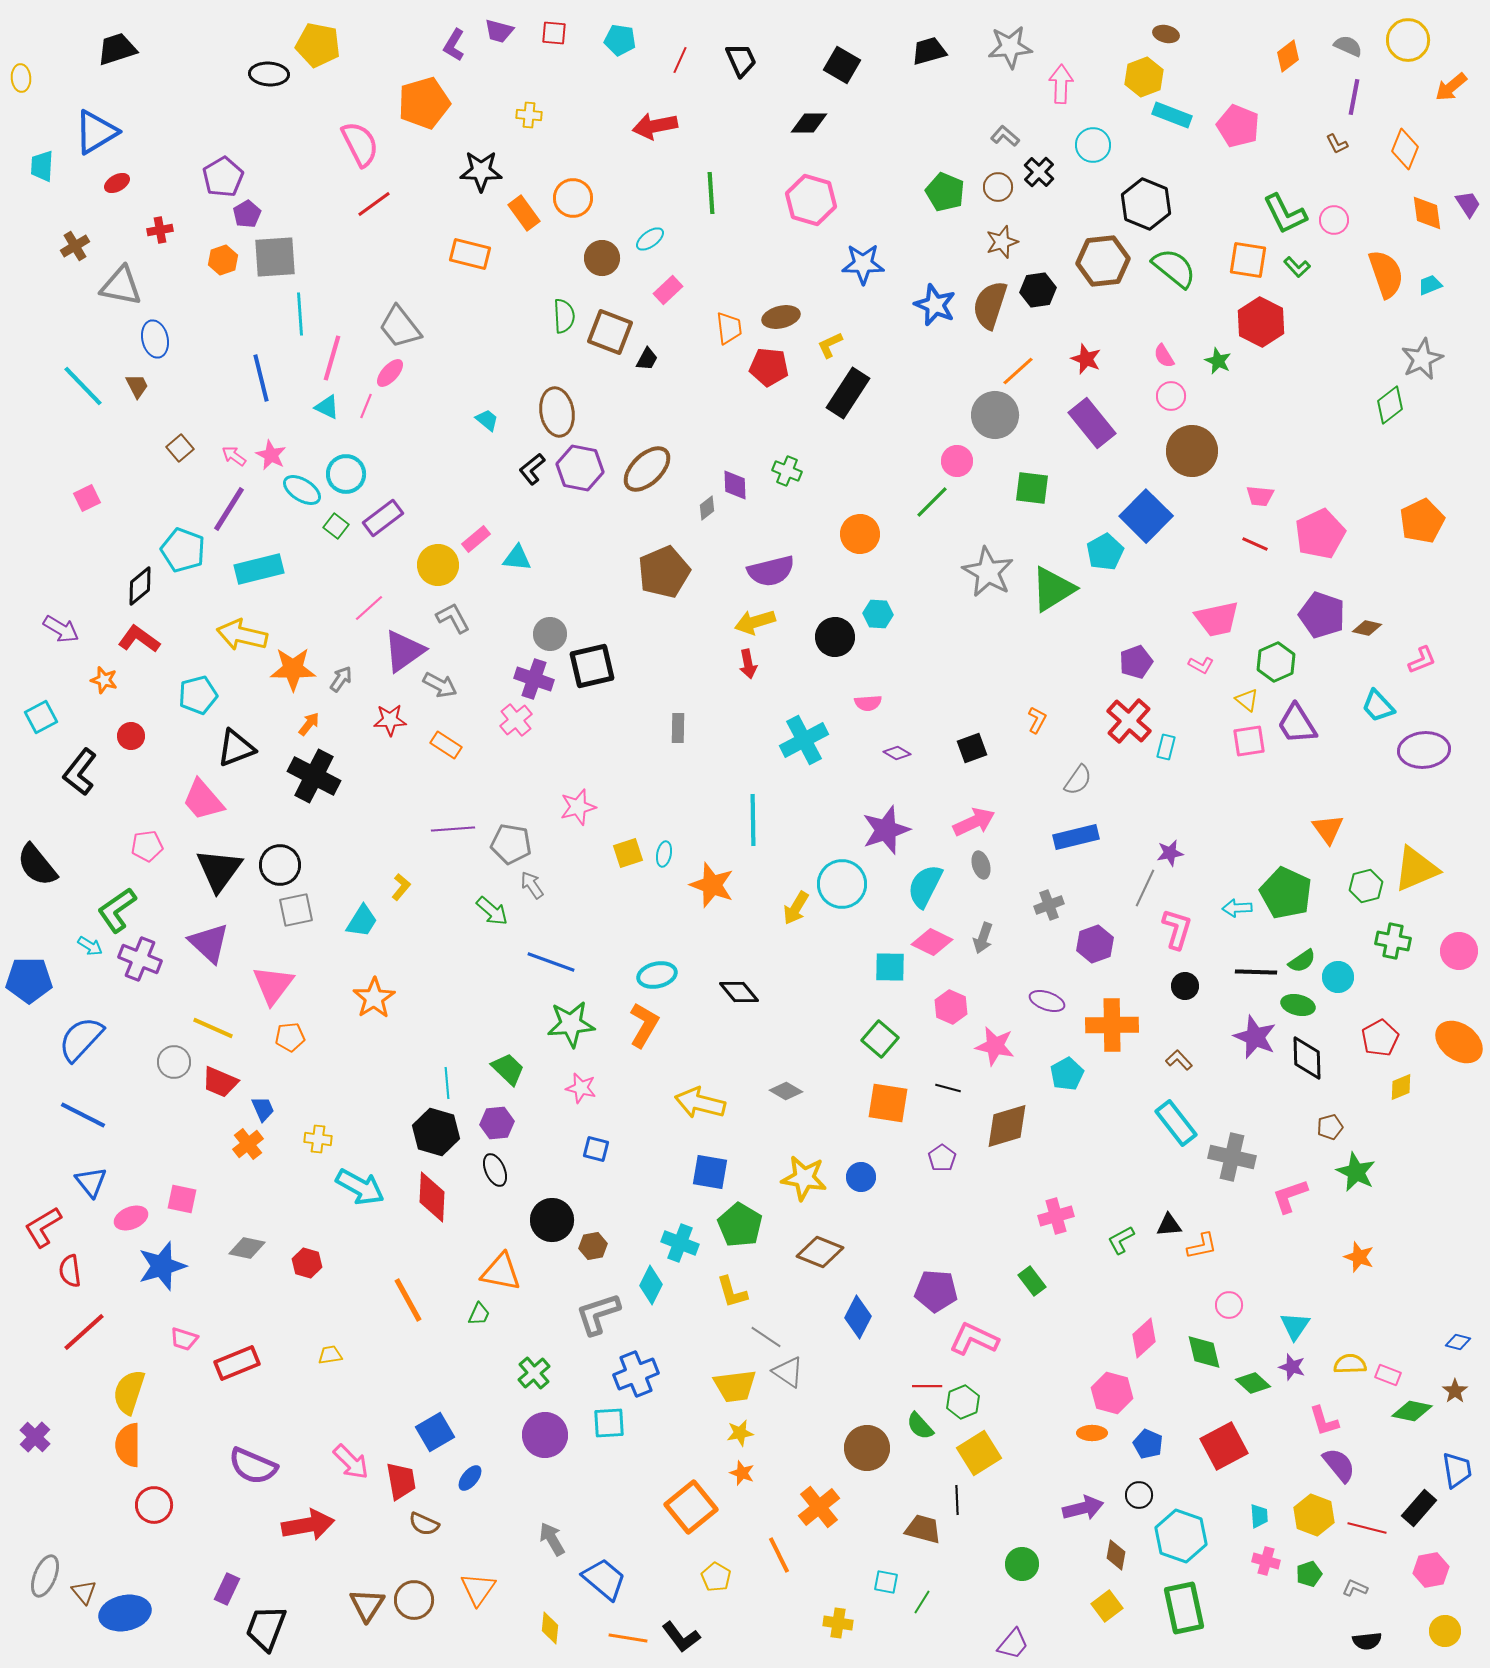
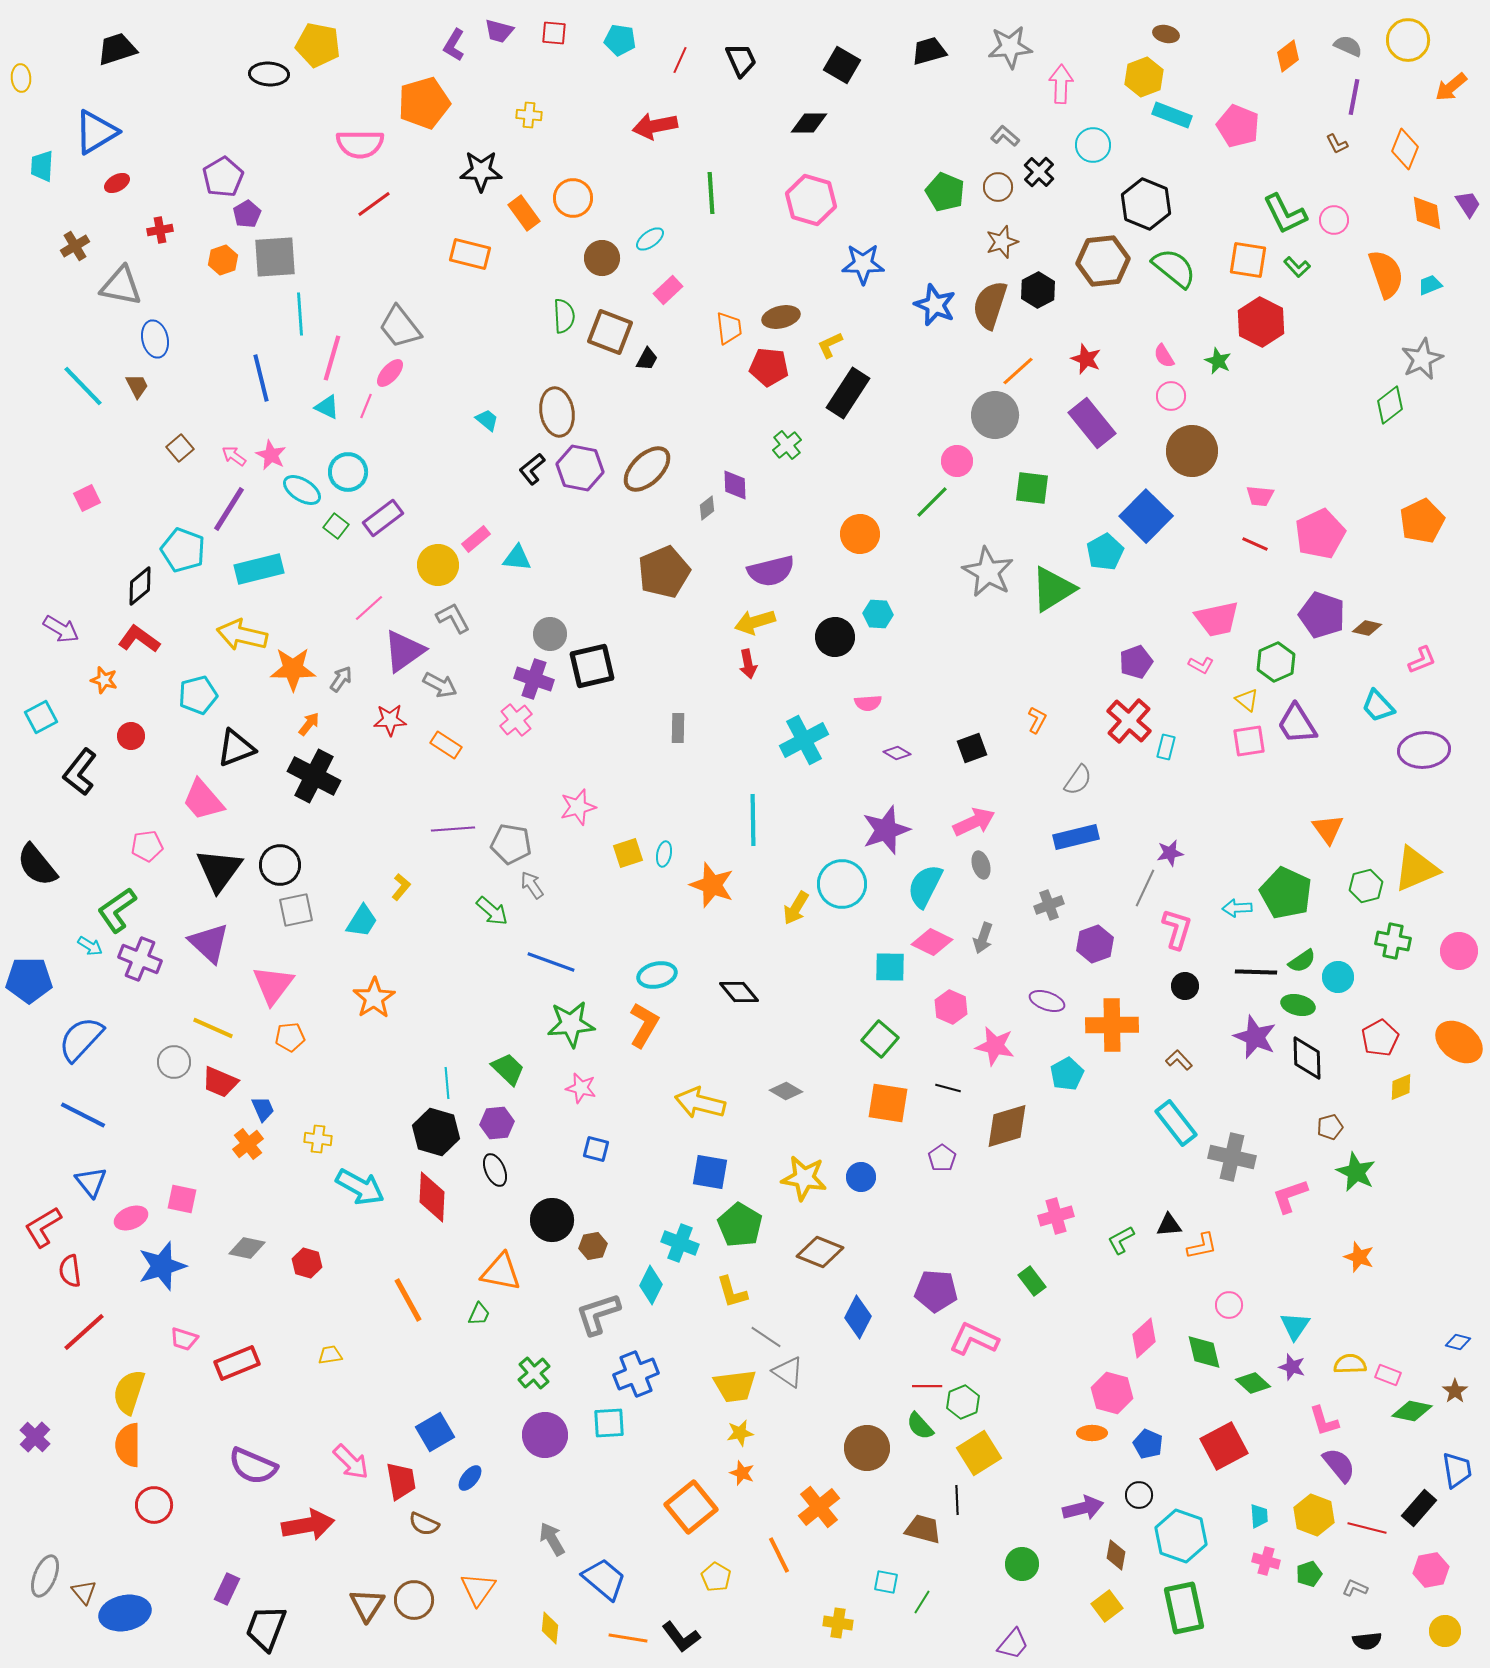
pink semicircle at (360, 144): rotated 117 degrees clockwise
black hexagon at (1038, 290): rotated 20 degrees counterclockwise
green cross at (787, 471): moved 26 px up; rotated 28 degrees clockwise
cyan circle at (346, 474): moved 2 px right, 2 px up
